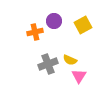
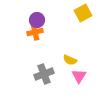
purple circle: moved 17 px left, 1 px up
yellow square: moved 12 px up
gray cross: moved 4 px left, 10 px down
